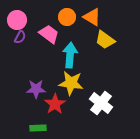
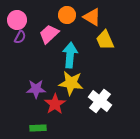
orange circle: moved 2 px up
pink trapezoid: rotated 80 degrees counterclockwise
yellow trapezoid: rotated 30 degrees clockwise
white cross: moved 1 px left, 2 px up
